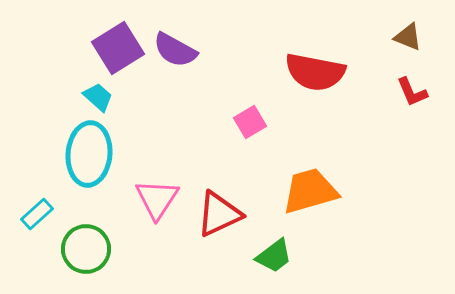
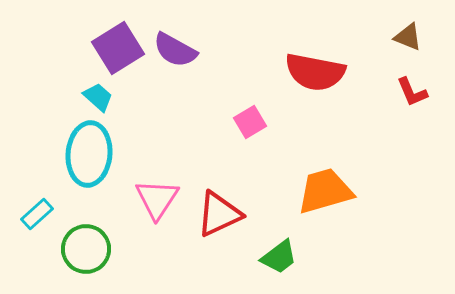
orange trapezoid: moved 15 px right
green trapezoid: moved 5 px right, 1 px down
